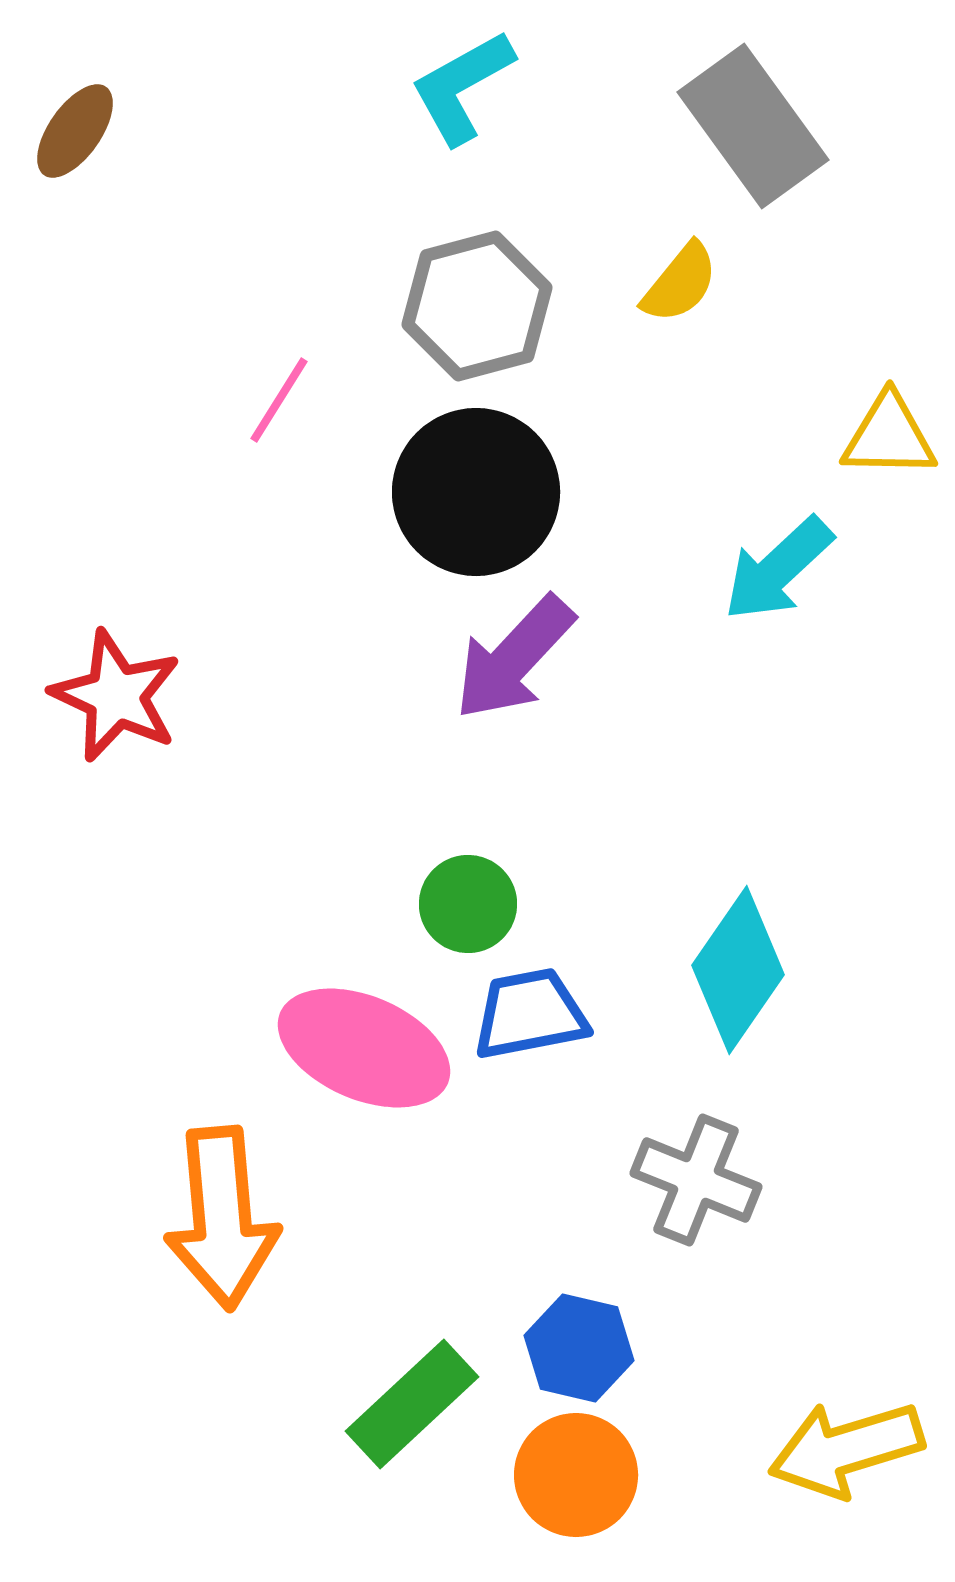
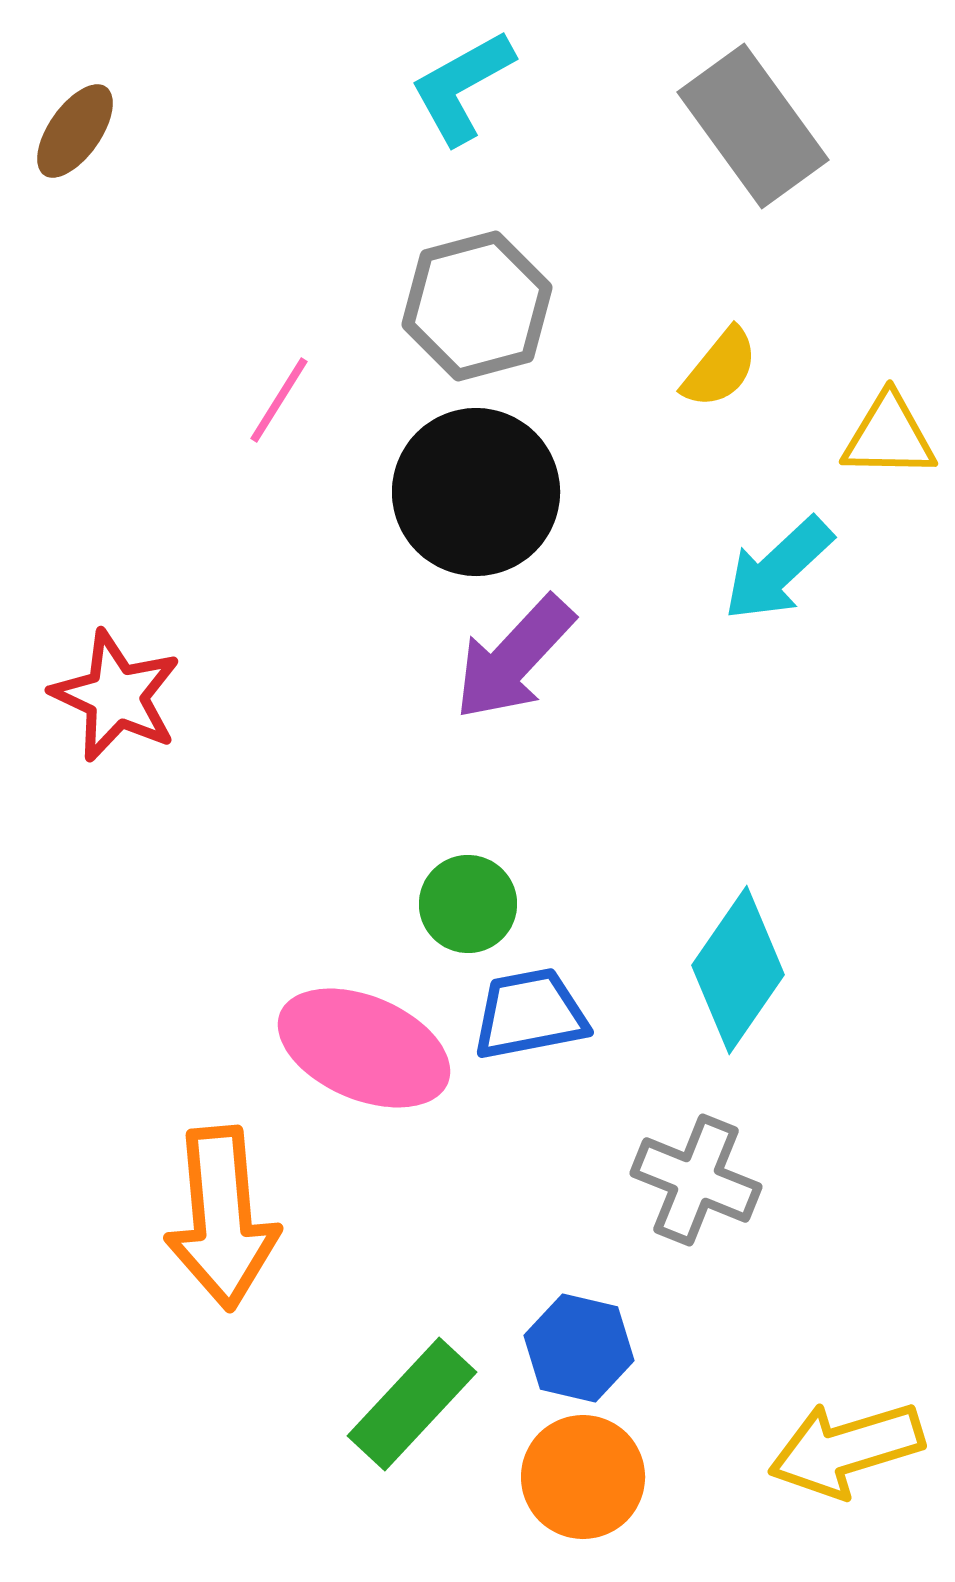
yellow semicircle: moved 40 px right, 85 px down
green rectangle: rotated 4 degrees counterclockwise
orange circle: moved 7 px right, 2 px down
